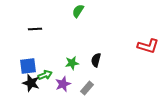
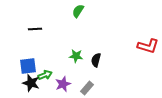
green star: moved 4 px right, 7 px up; rotated 16 degrees clockwise
